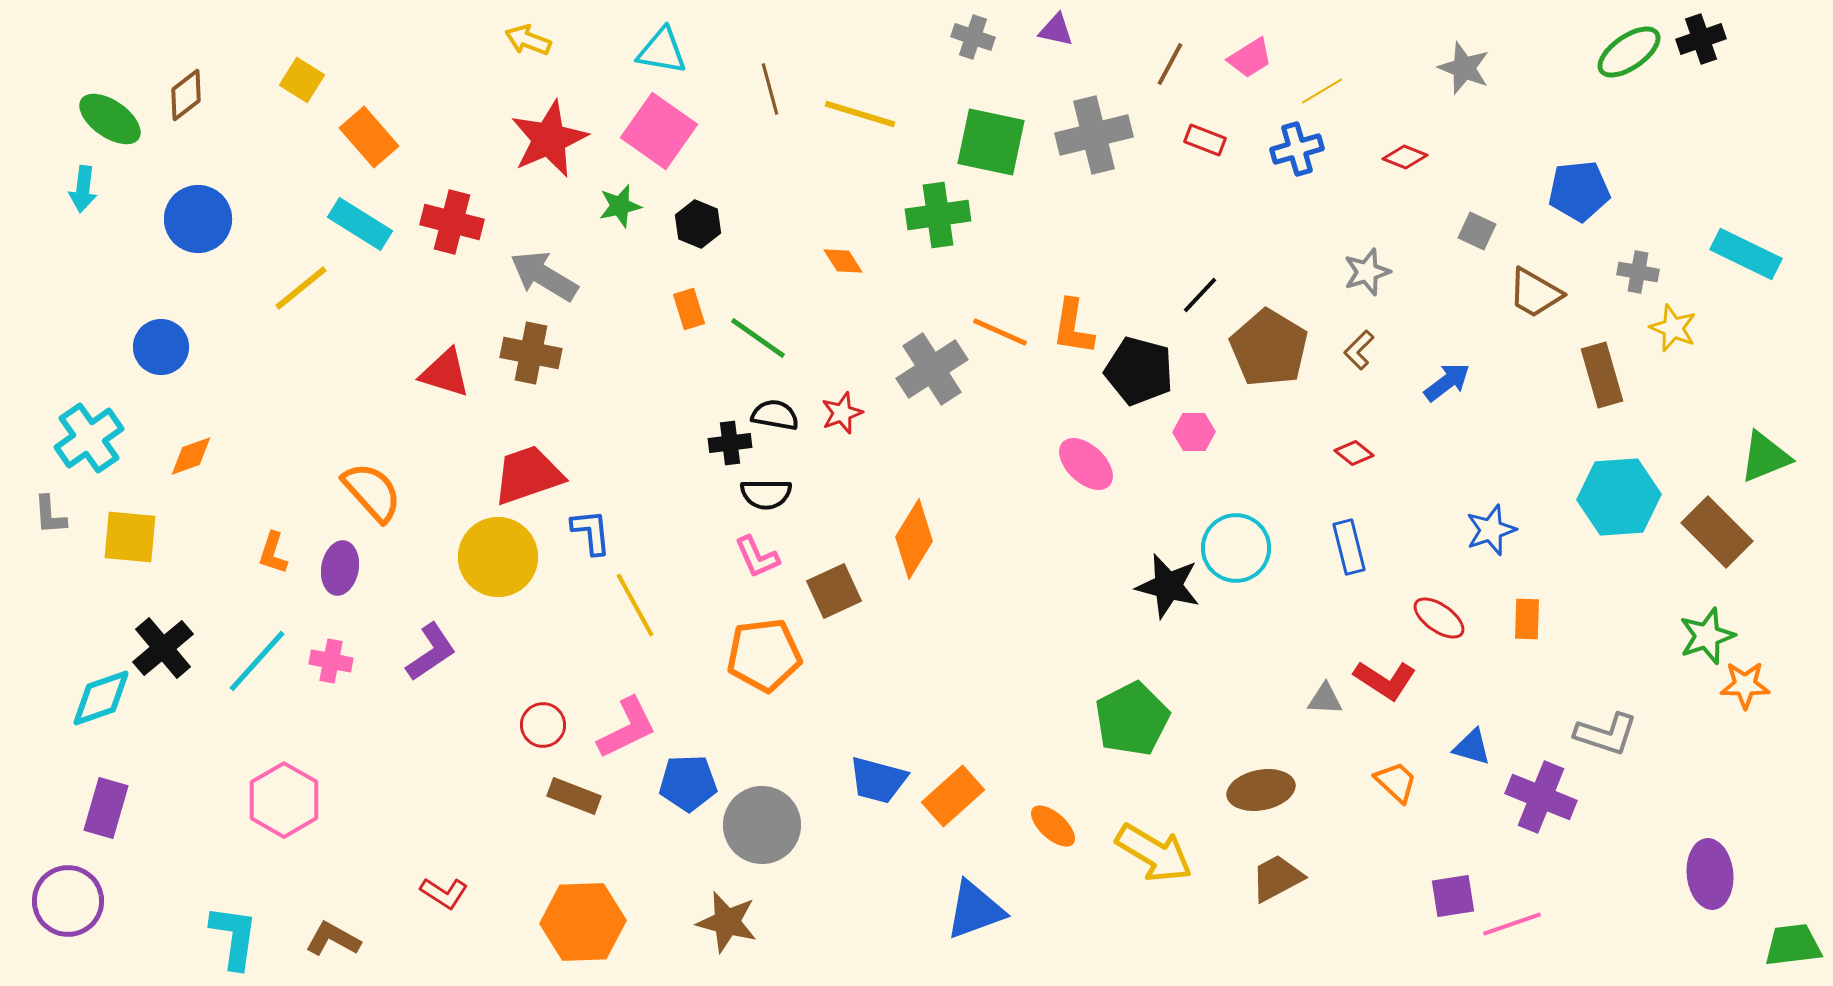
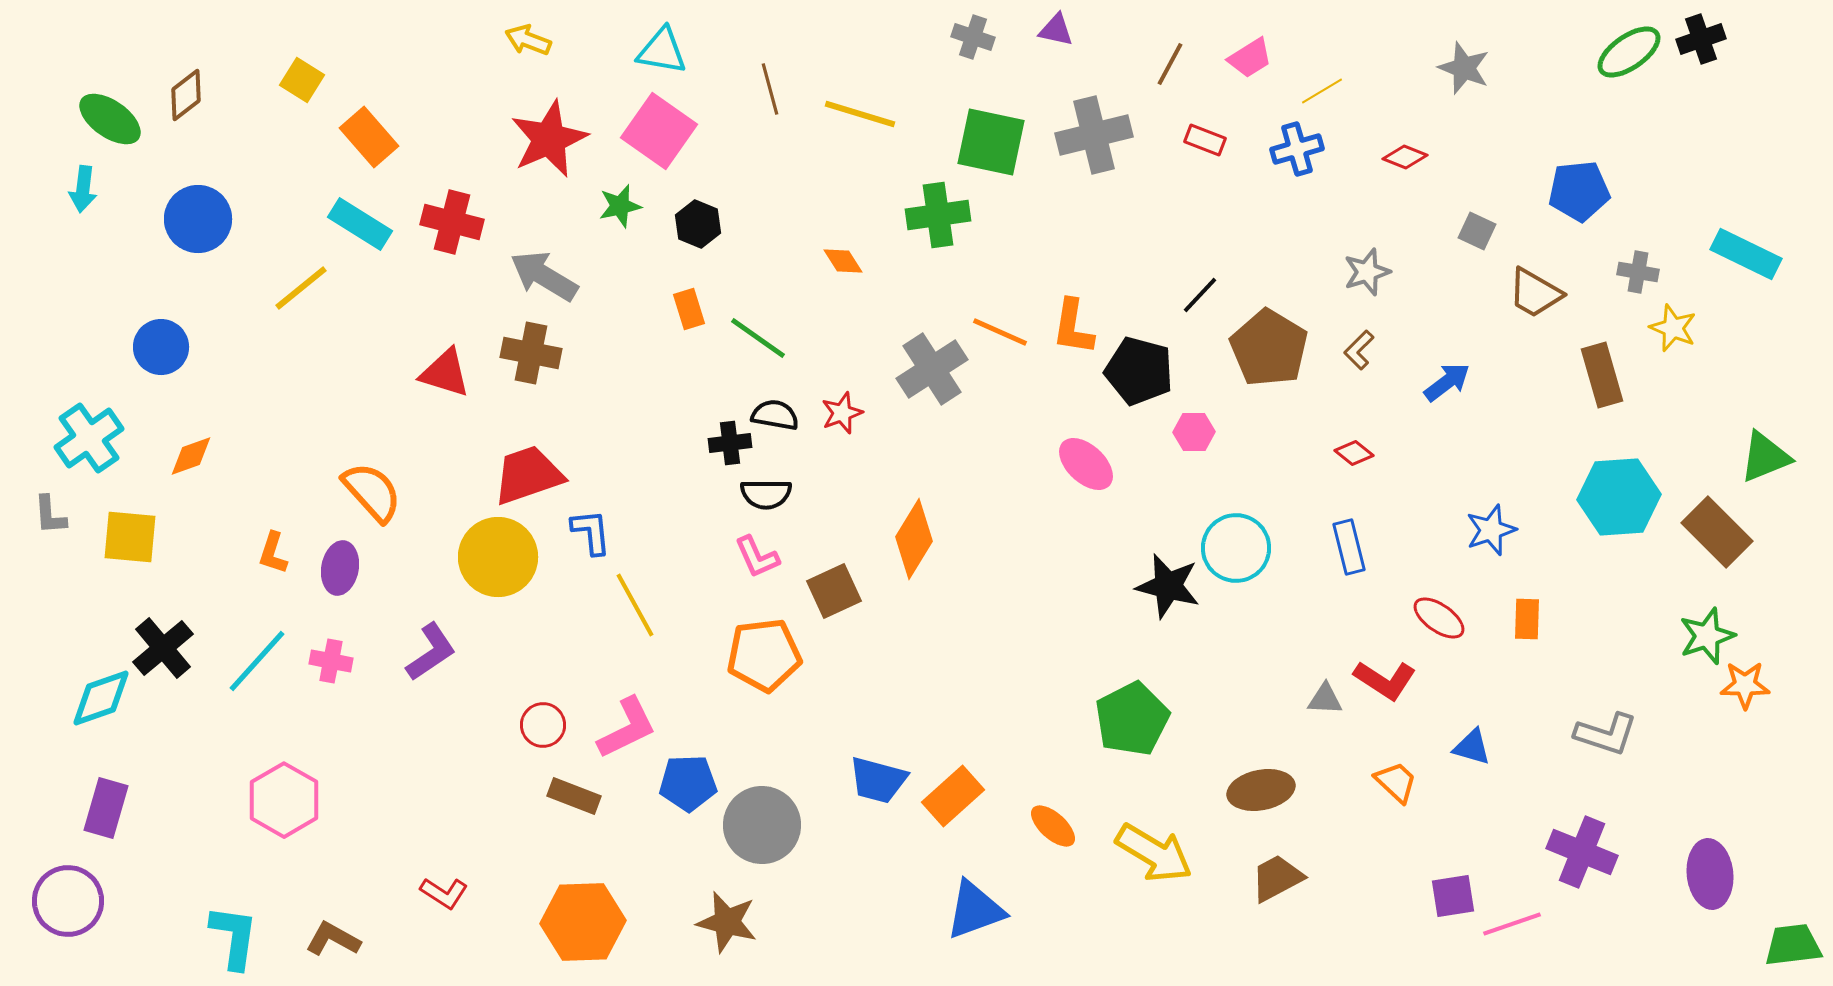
purple cross at (1541, 797): moved 41 px right, 55 px down
